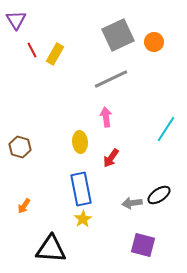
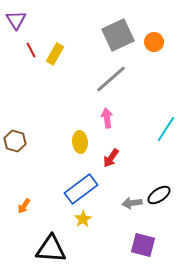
red line: moved 1 px left
gray line: rotated 16 degrees counterclockwise
pink arrow: moved 1 px right, 1 px down
brown hexagon: moved 5 px left, 6 px up
blue rectangle: rotated 64 degrees clockwise
